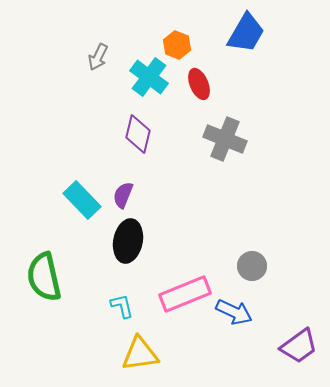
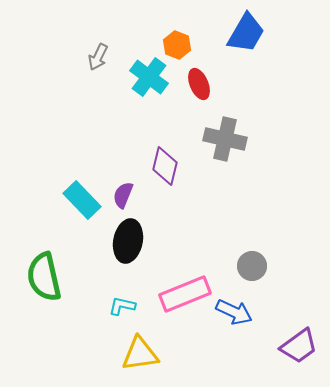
purple diamond: moved 27 px right, 32 px down
gray cross: rotated 9 degrees counterclockwise
cyan L-shape: rotated 64 degrees counterclockwise
